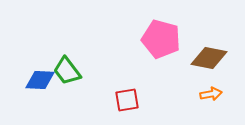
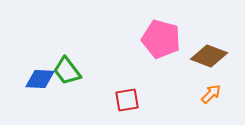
brown diamond: moved 2 px up; rotated 9 degrees clockwise
blue diamond: moved 1 px up
orange arrow: rotated 35 degrees counterclockwise
